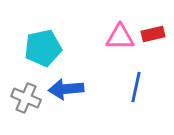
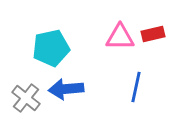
cyan pentagon: moved 8 px right
gray cross: rotated 16 degrees clockwise
